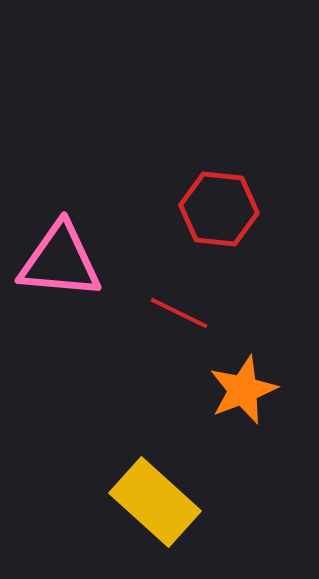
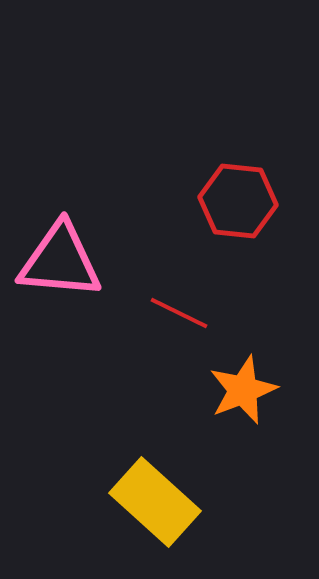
red hexagon: moved 19 px right, 8 px up
